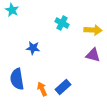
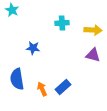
cyan cross: rotated 32 degrees counterclockwise
